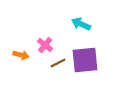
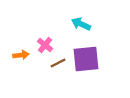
orange arrow: rotated 21 degrees counterclockwise
purple square: moved 1 px right, 1 px up
